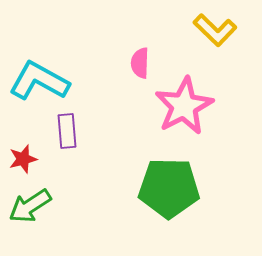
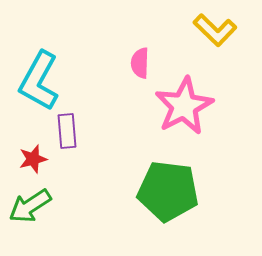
cyan L-shape: rotated 90 degrees counterclockwise
red star: moved 10 px right
green pentagon: moved 1 px left, 3 px down; rotated 6 degrees clockwise
